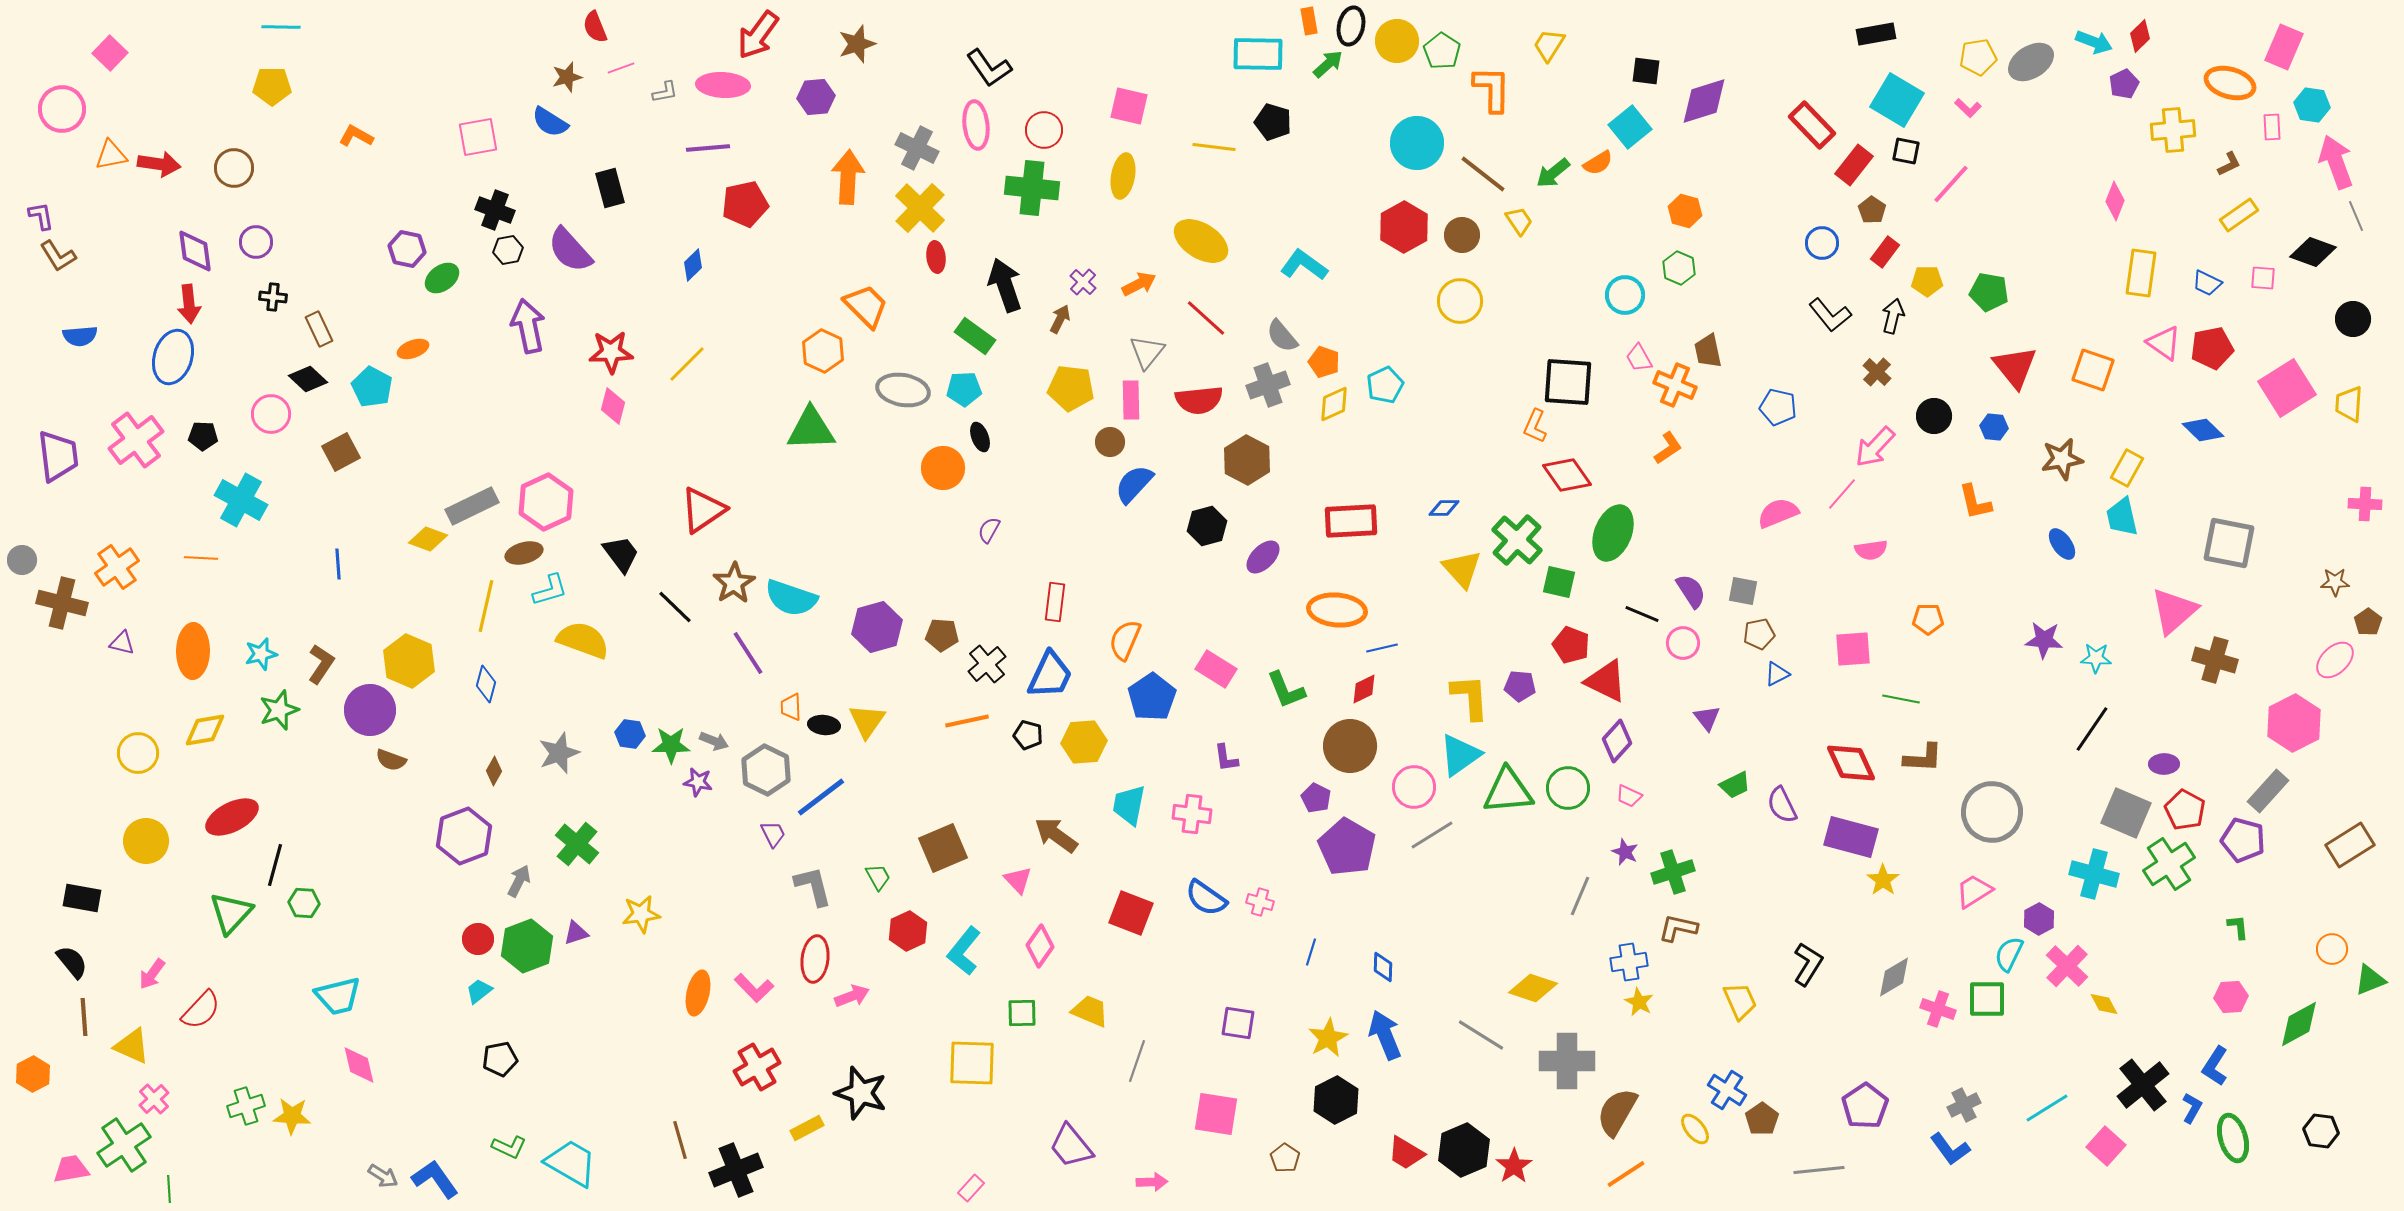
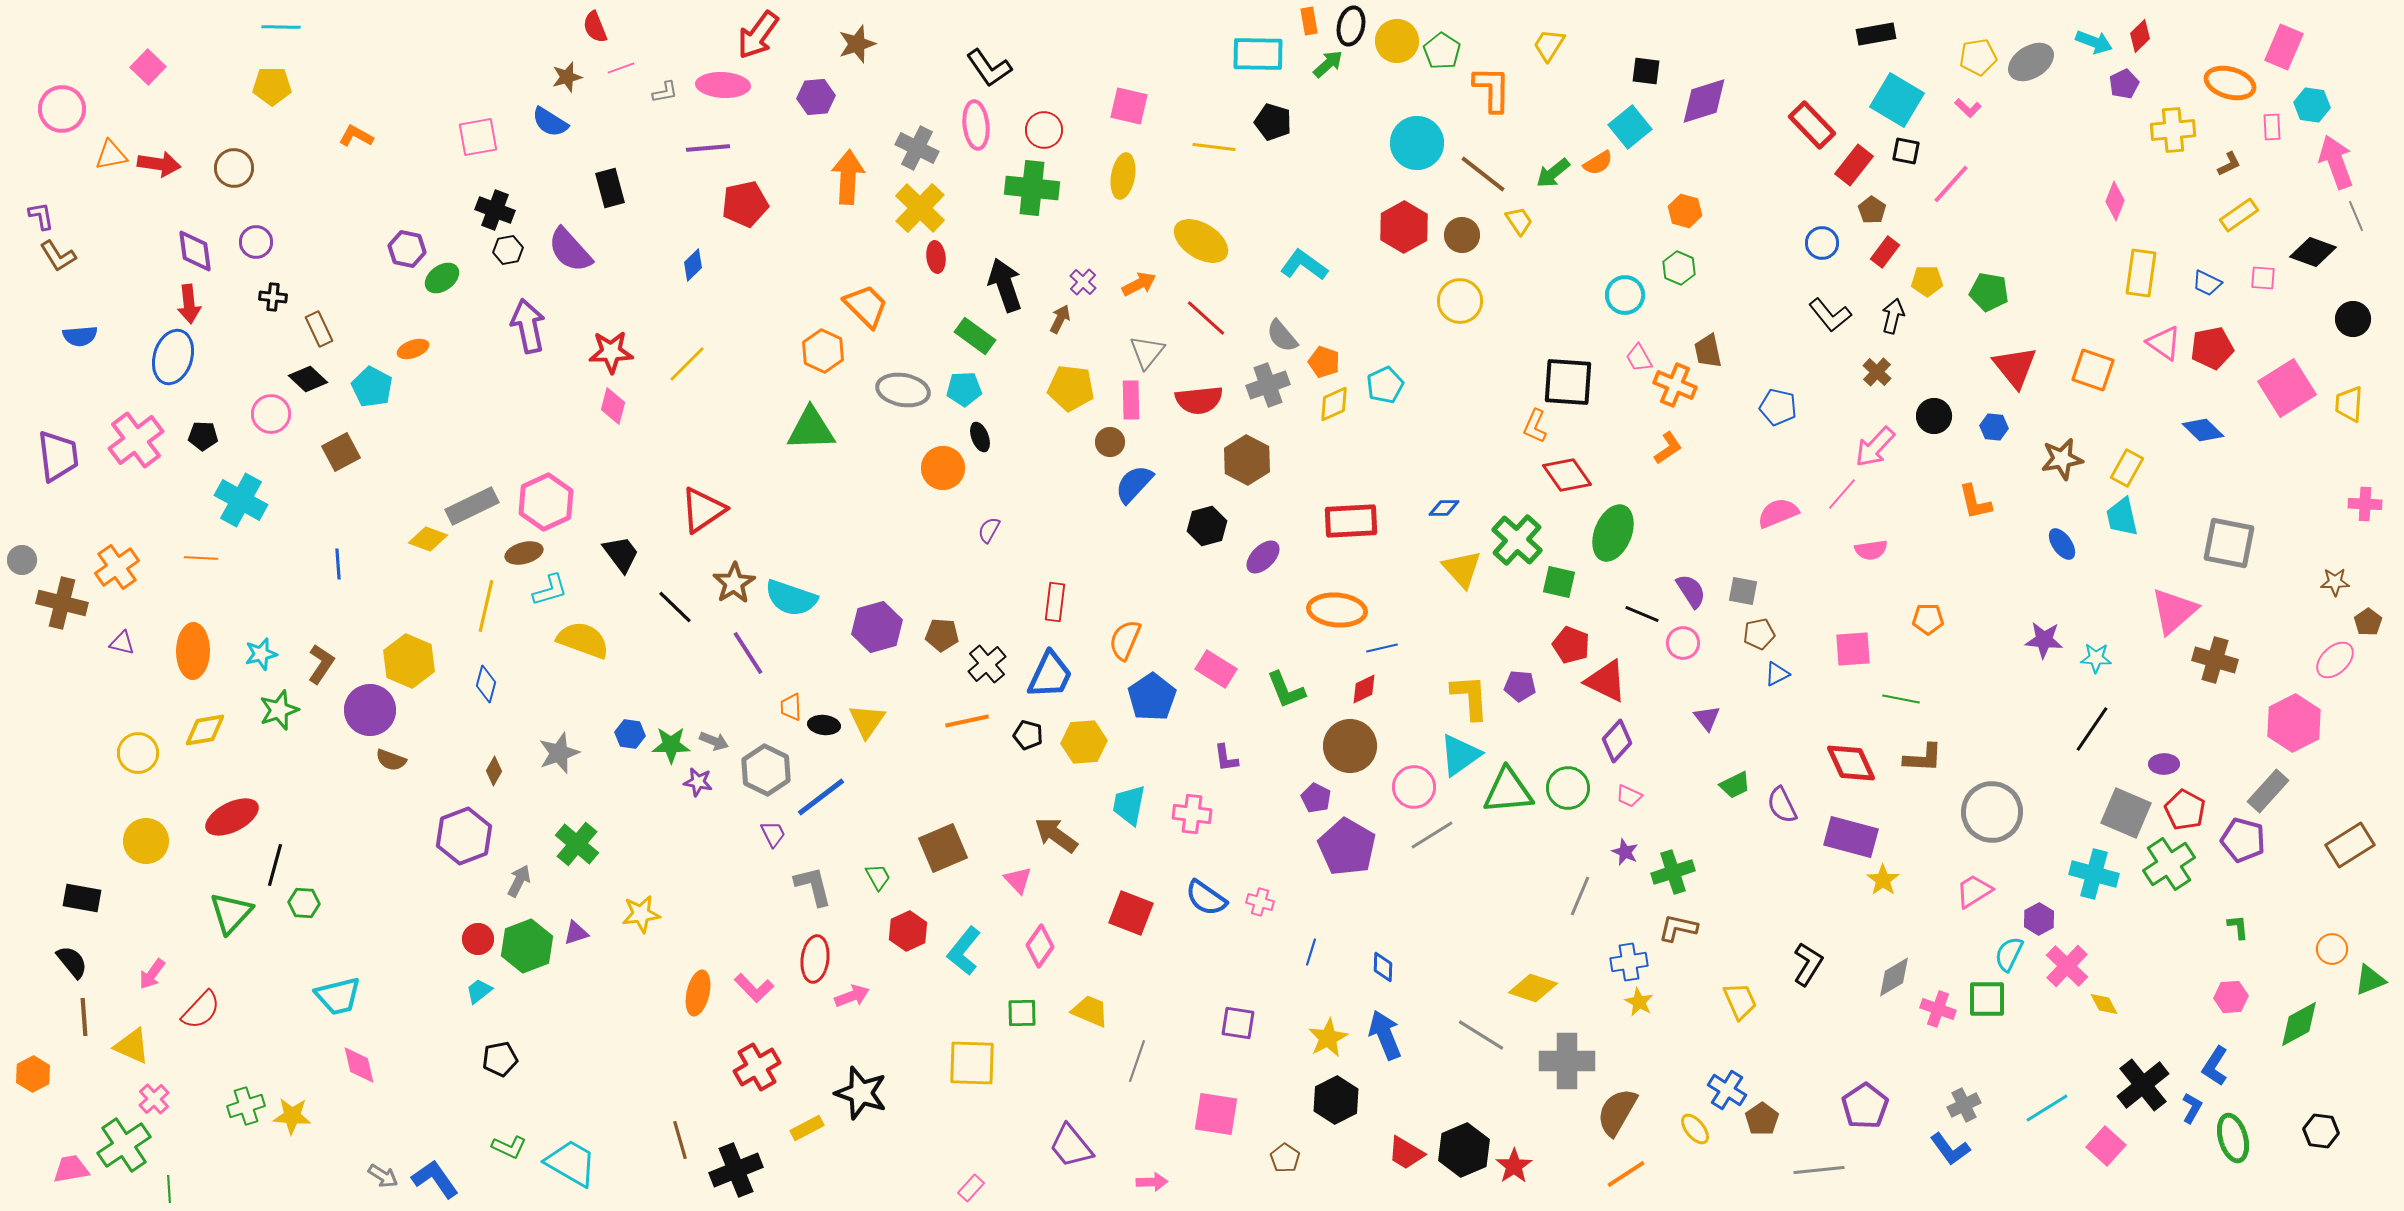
pink square at (110, 53): moved 38 px right, 14 px down
